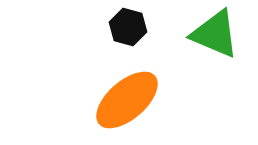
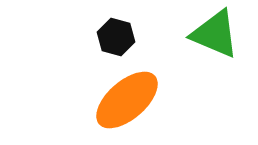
black hexagon: moved 12 px left, 10 px down
